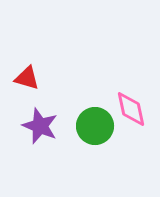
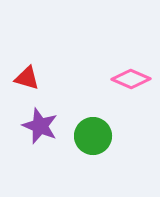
pink diamond: moved 30 px up; rotated 54 degrees counterclockwise
green circle: moved 2 px left, 10 px down
